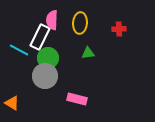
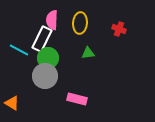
red cross: rotated 24 degrees clockwise
white rectangle: moved 2 px right, 2 px down
